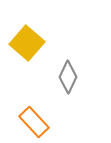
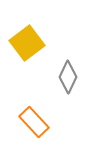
yellow square: rotated 12 degrees clockwise
